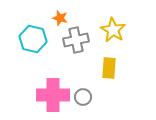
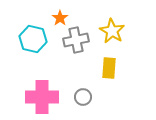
orange star: rotated 21 degrees clockwise
yellow star: moved 1 px left, 1 px down
pink cross: moved 11 px left, 2 px down
